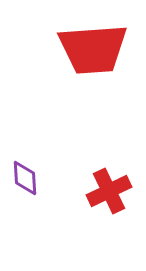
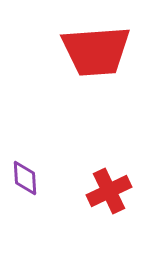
red trapezoid: moved 3 px right, 2 px down
